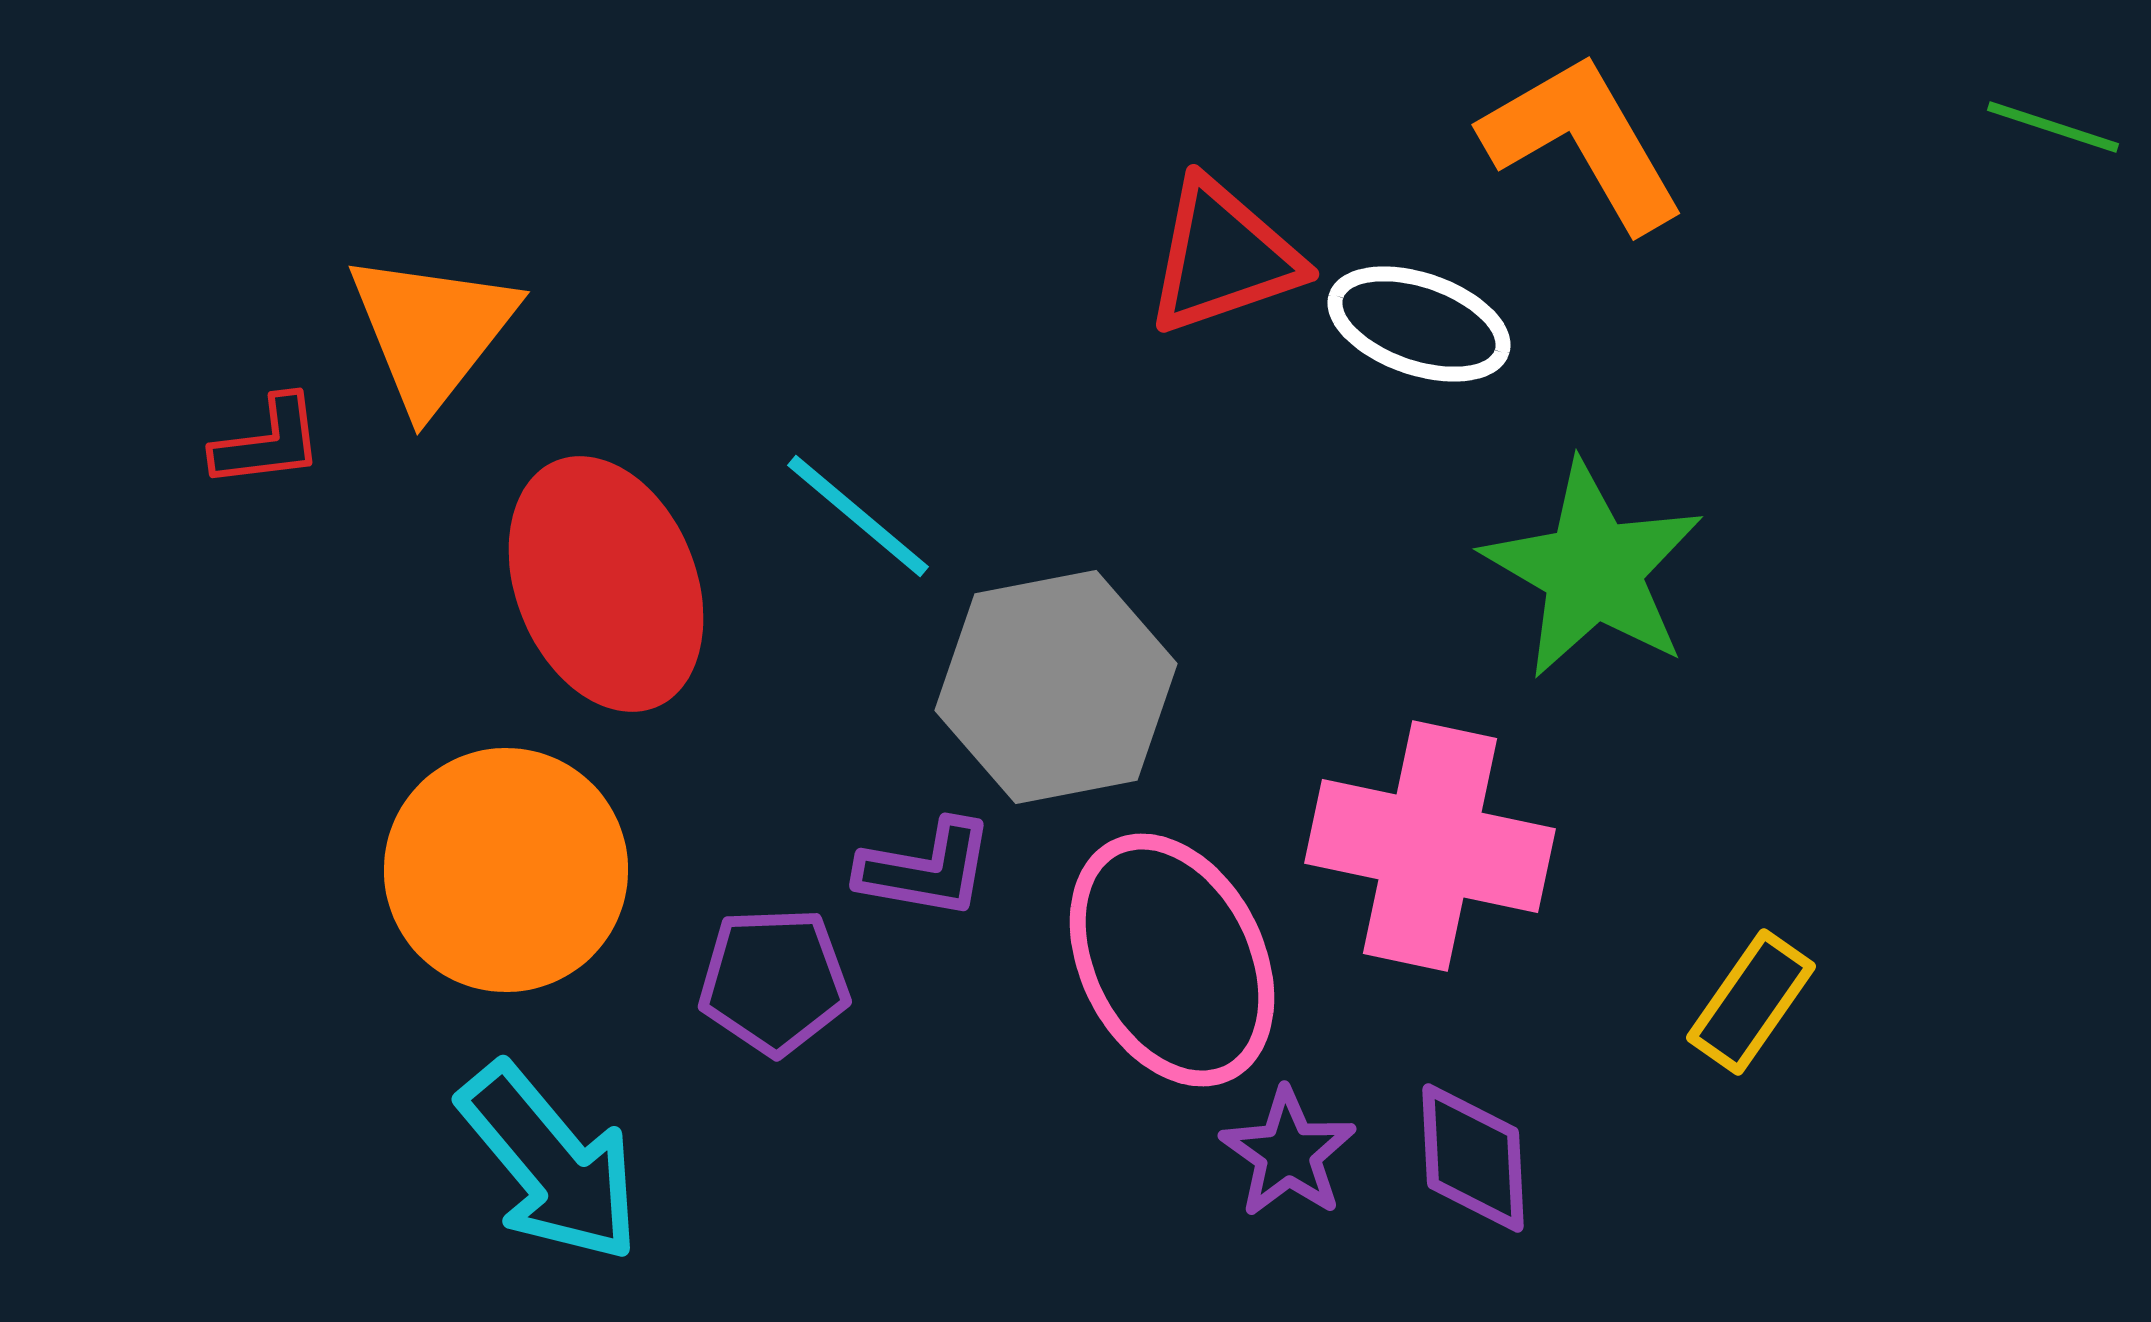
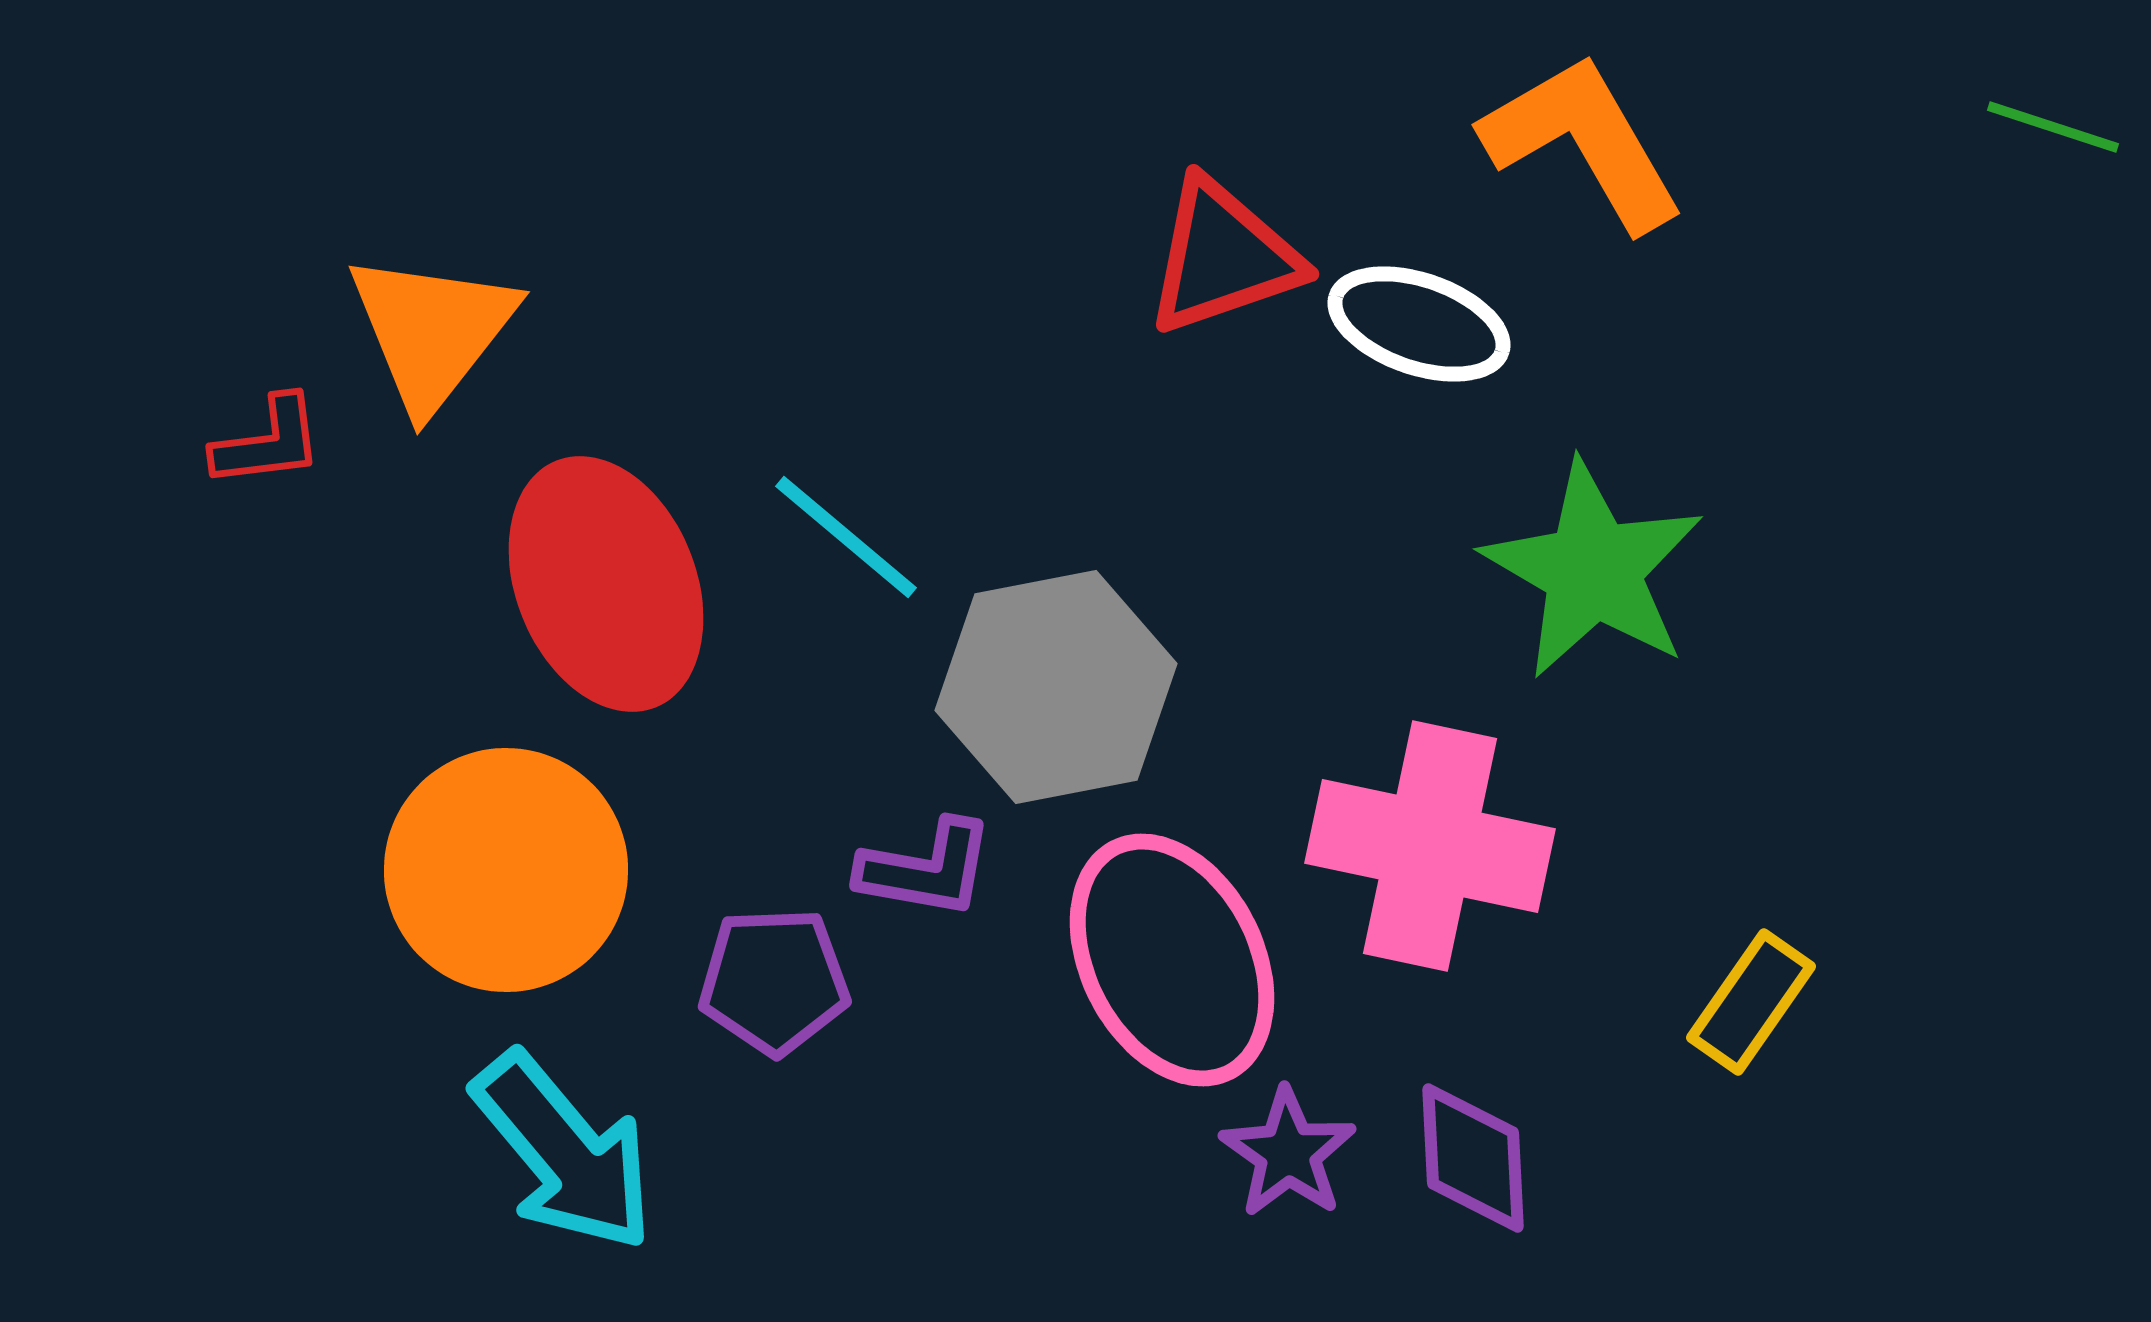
cyan line: moved 12 px left, 21 px down
cyan arrow: moved 14 px right, 11 px up
